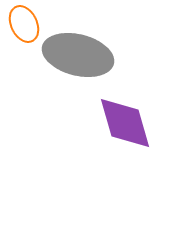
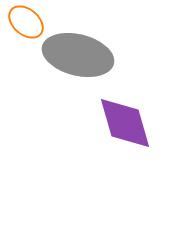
orange ellipse: moved 2 px right, 2 px up; rotated 24 degrees counterclockwise
